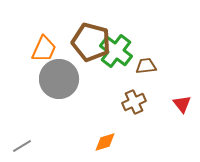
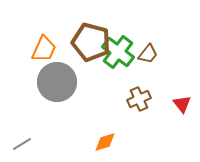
green cross: moved 2 px right, 1 px down
brown trapezoid: moved 2 px right, 12 px up; rotated 135 degrees clockwise
gray circle: moved 2 px left, 3 px down
brown cross: moved 5 px right, 3 px up
gray line: moved 2 px up
